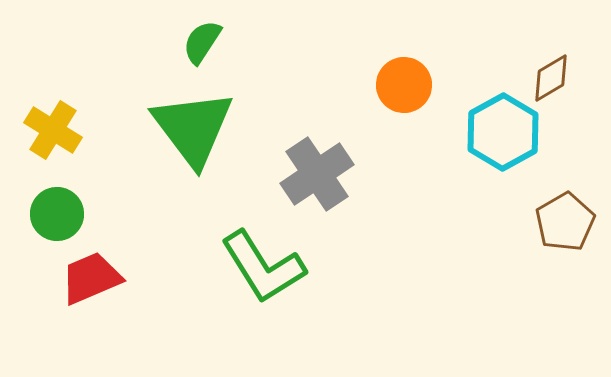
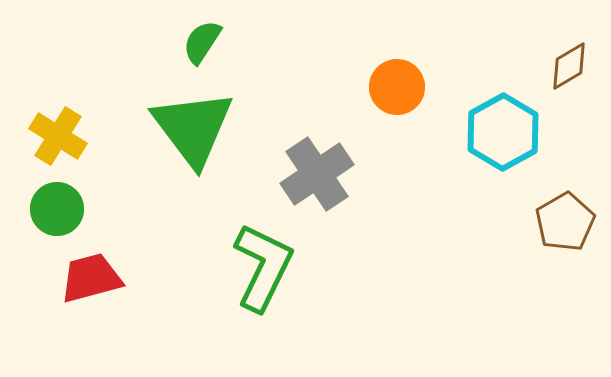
brown diamond: moved 18 px right, 12 px up
orange circle: moved 7 px left, 2 px down
yellow cross: moved 5 px right, 6 px down
green circle: moved 5 px up
green L-shape: rotated 122 degrees counterclockwise
red trapezoid: rotated 8 degrees clockwise
